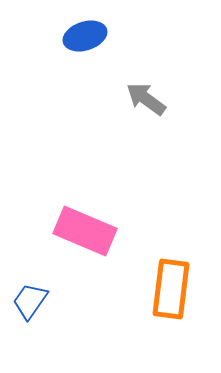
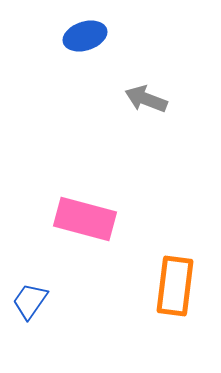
gray arrow: rotated 15 degrees counterclockwise
pink rectangle: moved 12 px up; rotated 8 degrees counterclockwise
orange rectangle: moved 4 px right, 3 px up
